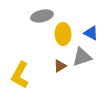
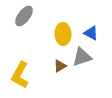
gray ellipse: moved 18 px left; rotated 40 degrees counterclockwise
